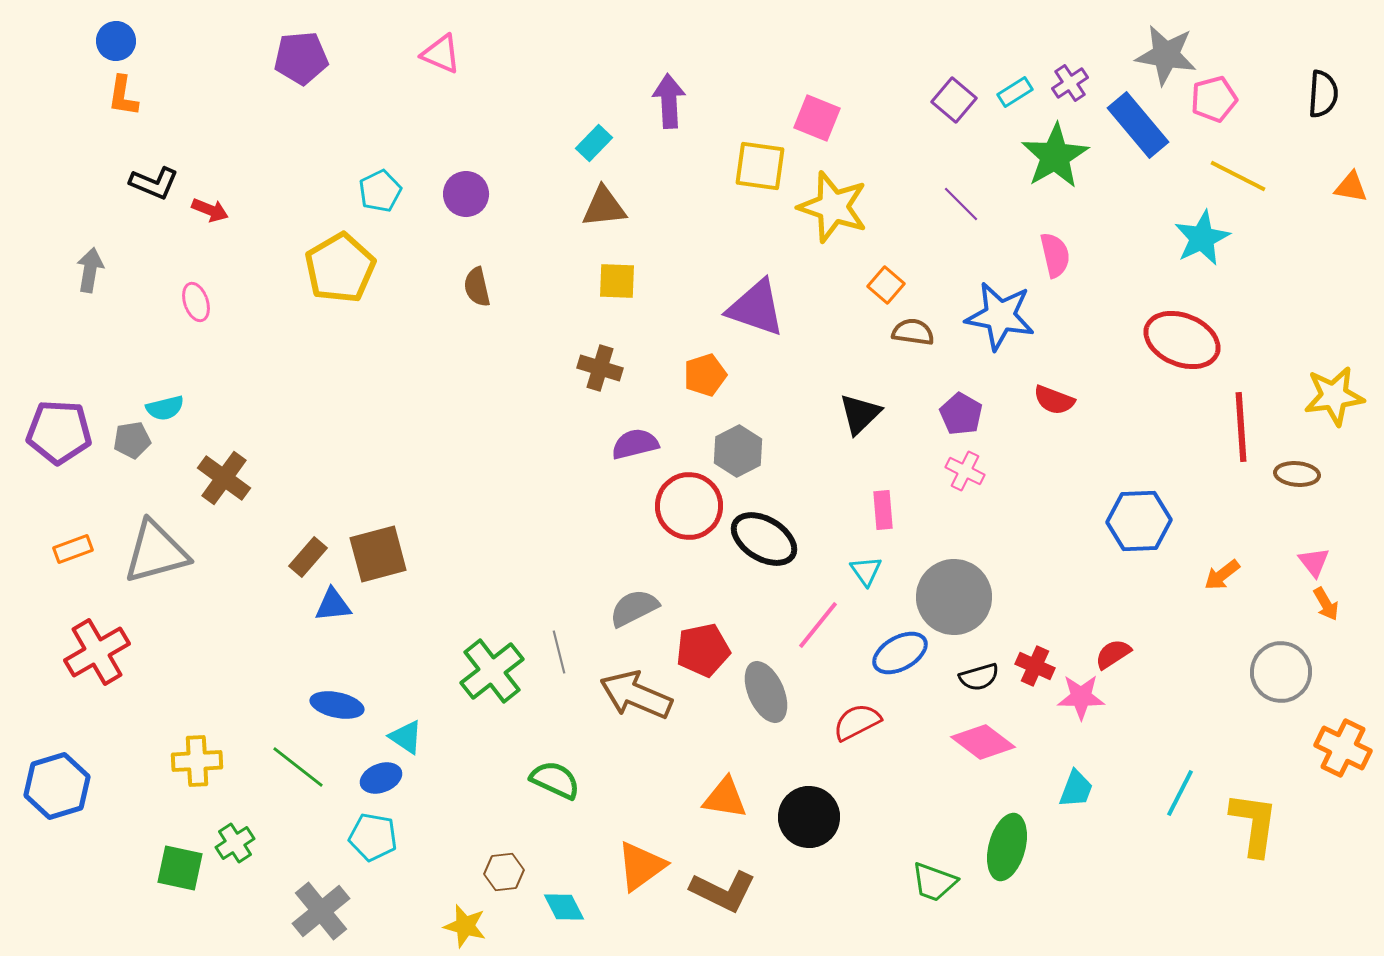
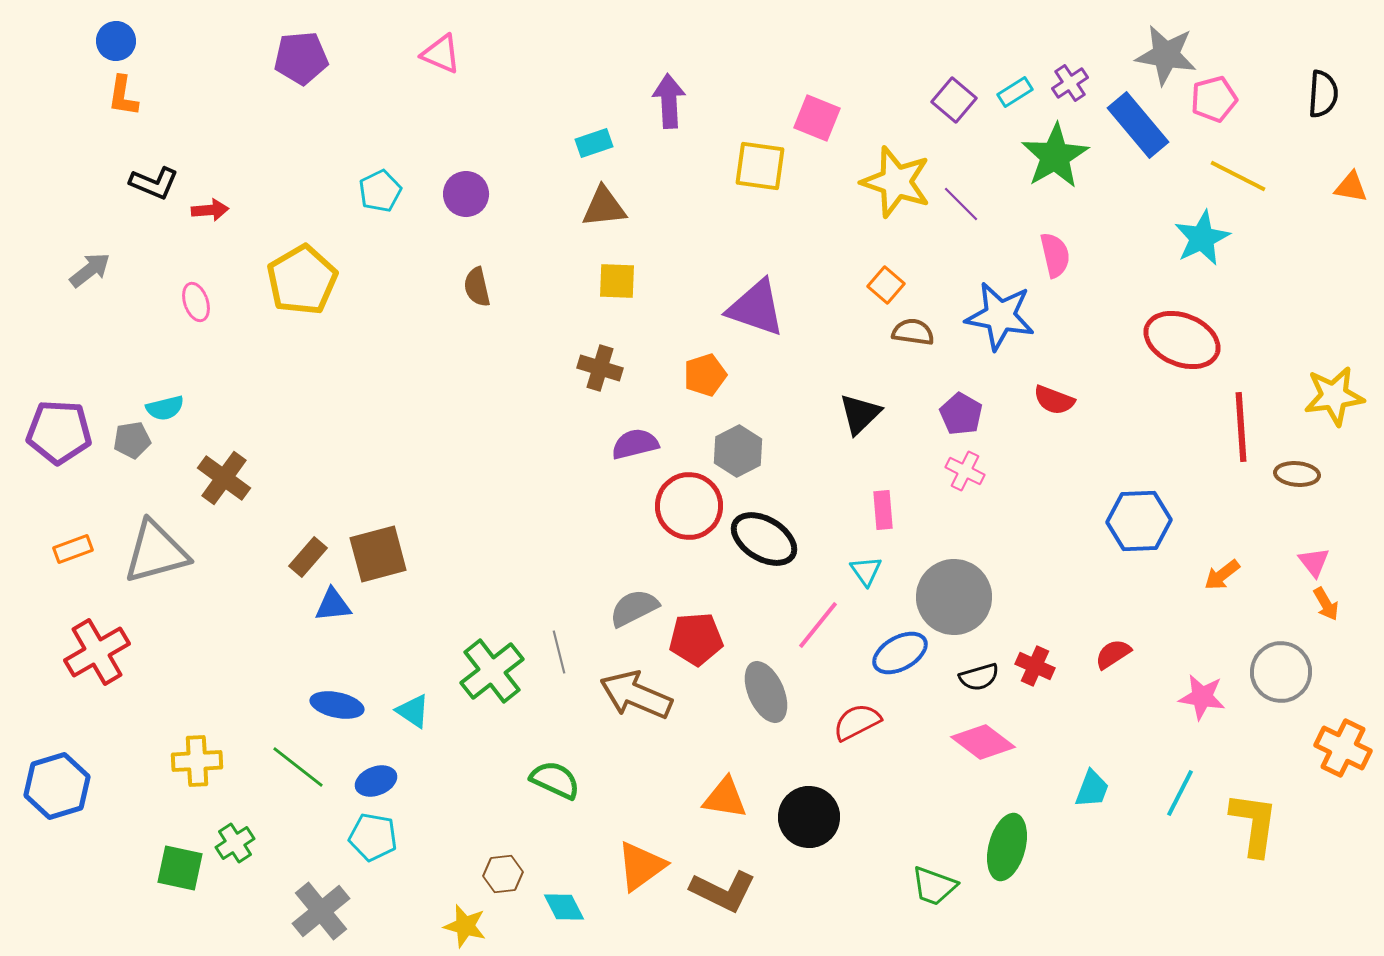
cyan rectangle at (594, 143): rotated 27 degrees clockwise
yellow star at (833, 207): moved 63 px right, 25 px up
red arrow at (210, 210): rotated 27 degrees counterclockwise
yellow pentagon at (340, 268): moved 38 px left, 12 px down
gray arrow at (90, 270): rotated 42 degrees clockwise
red pentagon at (703, 650): moved 7 px left, 11 px up; rotated 8 degrees clockwise
pink star at (1081, 697): moved 121 px right; rotated 9 degrees clockwise
cyan triangle at (406, 737): moved 7 px right, 26 px up
blue ellipse at (381, 778): moved 5 px left, 3 px down
cyan trapezoid at (1076, 789): moved 16 px right
brown hexagon at (504, 872): moved 1 px left, 2 px down
green trapezoid at (934, 882): moved 4 px down
